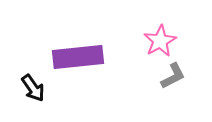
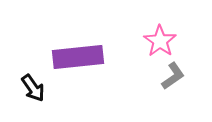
pink star: rotated 8 degrees counterclockwise
gray L-shape: rotated 8 degrees counterclockwise
